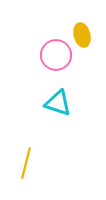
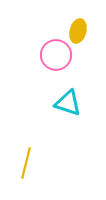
yellow ellipse: moved 4 px left, 4 px up; rotated 30 degrees clockwise
cyan triangle: moved 10 px right
